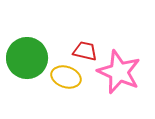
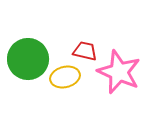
green circle: moved 1 px right, 1 px down
yellow ellipse: moved 1 px left; rotated 32 degrees counterclockwise
